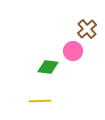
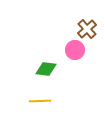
pink circle: moved 2 px right, 1 px up
green diamond: moved 2 px left, 2 px down
